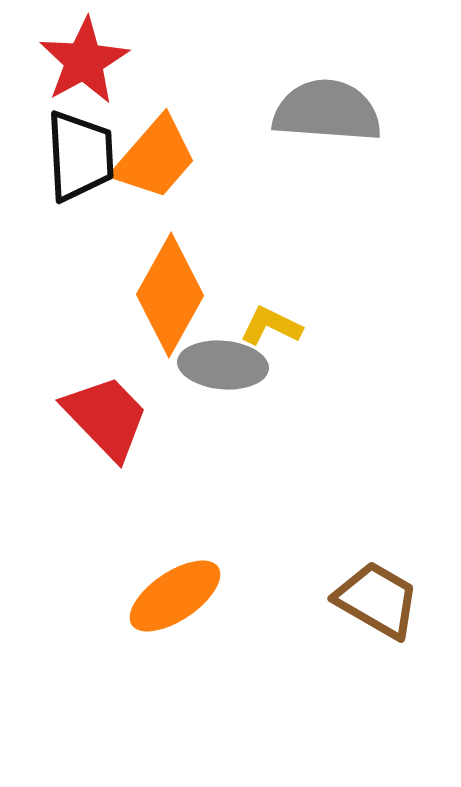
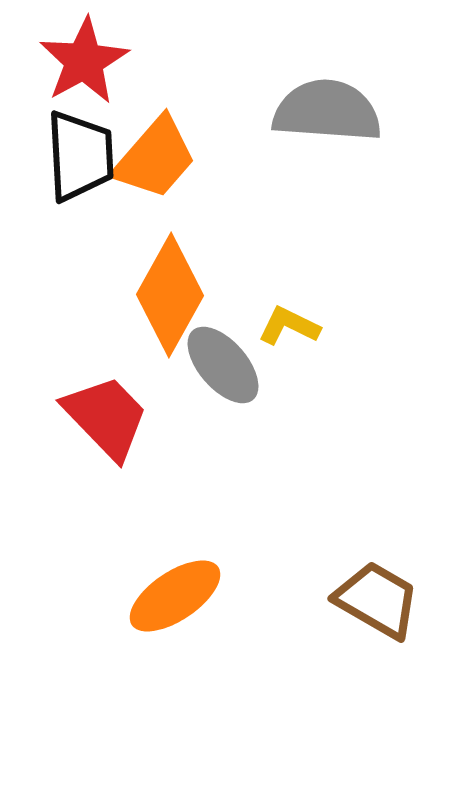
yellow L-shape: moved 18 px right
gray ellipse: rotated 44 degrees clockwise
